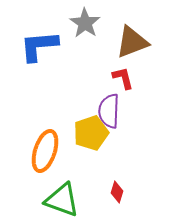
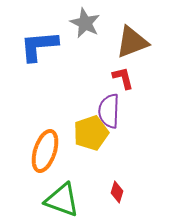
gray star: rotated 8 degrees counterclockwise
